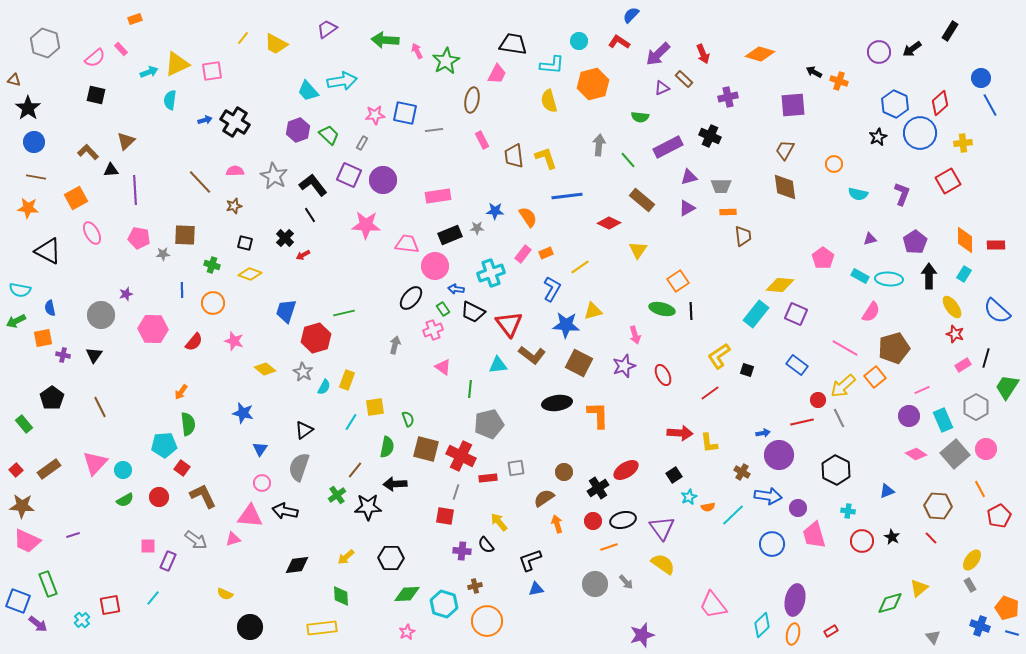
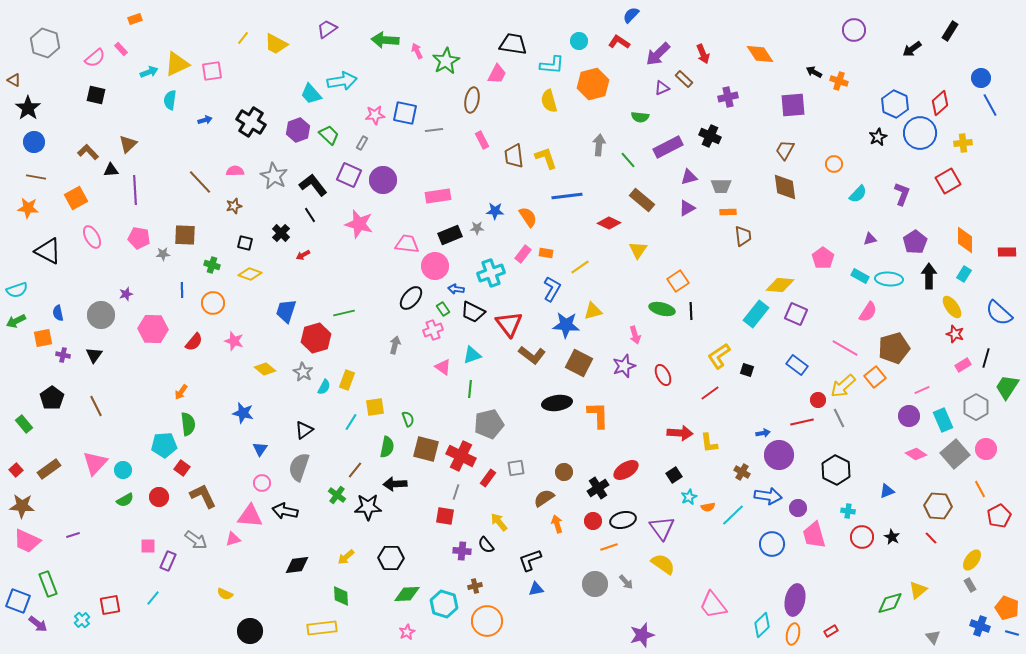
purple circle at (879, 52): moved 25 px left, 22 px up
orange diamond at (760, 54): rotated 40 degrees clockwise
brown triangle at (14, 80): rotated 16 degrees clockwise
cyan trapezoid at (308, 91): moved 3 px right, 3 px down
black cross at (235, 122): moved 16 px right
brown triangle at (126, 141): moved 2 px right, 3 px down
cyan semicircle at (858, 194): rotated 60 degrees counterclockwise
pink star at (366, 225): moved 7 px left, 1 px up; rotated 12 degrees clockwise
pink ellipse at (92, 233): moved 4 px down
black cross at (285, 238): moved 4 px left, 5 px up
red rectangle at (996, 245): moved 11 px right, 7 px down
orange rectangle at (546, 253): rotated 32 degrees clockwise
cyan semicircle at (20, 290): moved 3 px left; rotated 30 degrees counterclockwise
blue semicircle at (50, 308): moved 8 px right, 5 px down
blue semicircle at (997, 311): moved 2 px right, 2 px down
pink semicircle at (871, 312): moved 3 px left
cyan triangle at (498, 365): moved 26 px left, 10 px up; rotated 12 degrees counterclockwise
brown line at (100, 407): moved 4 px left, 1 px up
red rectangle at (488, 478): rotated 48 degrees counterclockwise
green cross at (337, 495): rotated 18 degrees counterclockwise
red circle at (862, 541): moved 4 px up
yellow triangle at (919, 588): moved 1 px left, 2 px down
black circle at (250, 627): moved 4 px down
